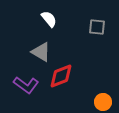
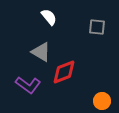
white semicircle: moved 2 px up
red diamond: moved 3 px right, 4 px up
purple L-shape: moved 2 px right
orange circle: moved 1 px left, 1 px up
